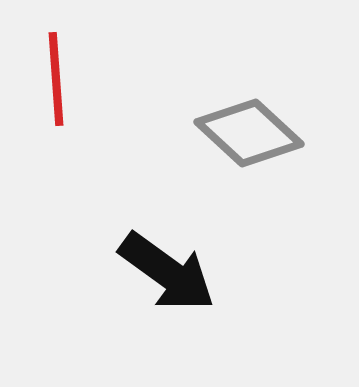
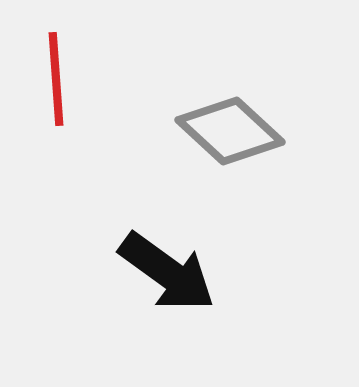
gray diamond: moved 19 px left, 2 px up
